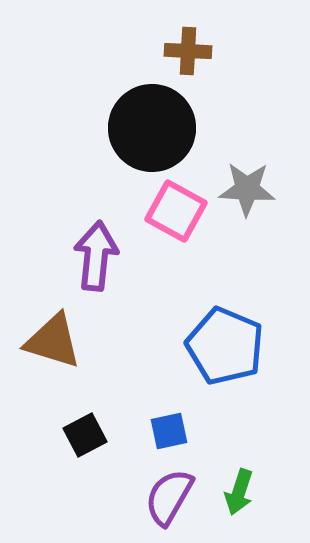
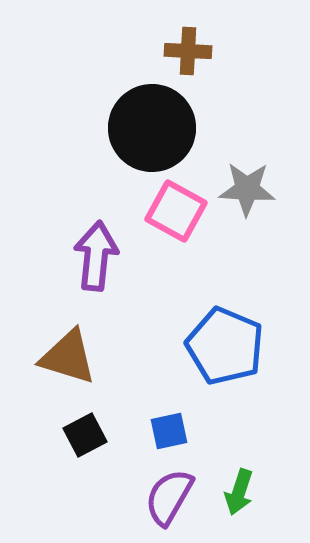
brown triangle: moved 15 px right, 16 px down
